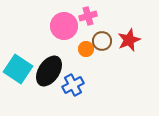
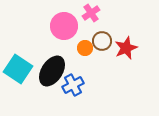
pink cross: moved 3 px right, 3 px up; rotated 18 degrees counterclockwise
red star: moved 3 px left, 8 px down
orange circle: moved 1 px left, 1 px up
black ellipse: moved 3 px right
